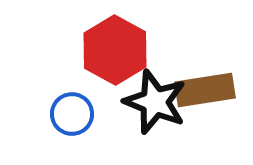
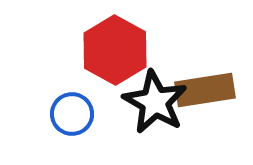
black star: rotated 8 degrees clockwise
